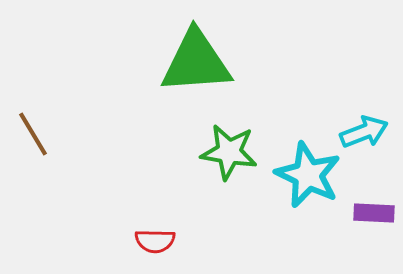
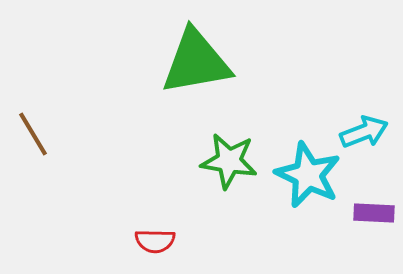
green triangle: rotated 6 degrees counterclockwise
green star: moved 9 px down
